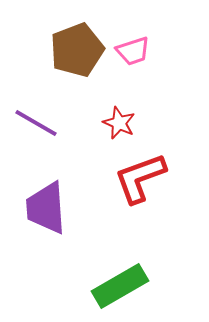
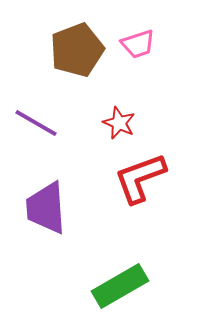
pink trapezoid: moved 5 px right, 7 px up
